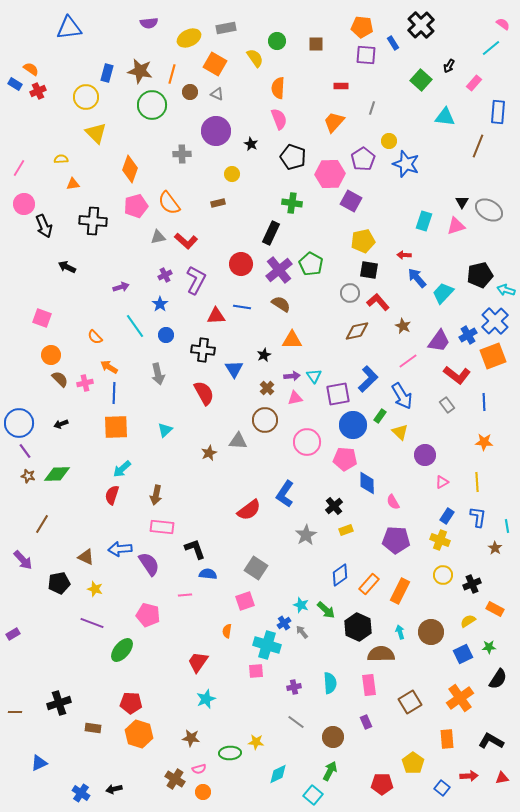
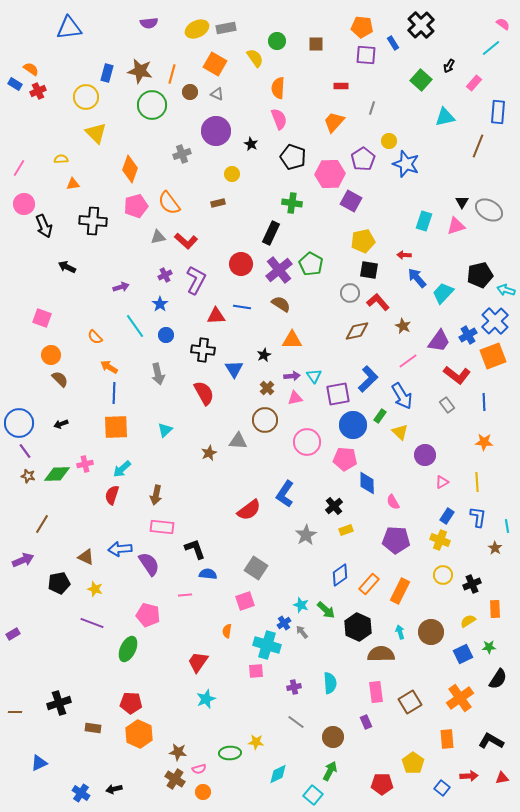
yellow ellipse at (189, 38): moved 8 px right, 9 px up
cyan triangle at (445, 117): rotated 20 degrees counterclockwise
gray cross at (182, 154): rotated 18 degrees counterclockwise
pink cross at (85, 383): moved 81 px down
purple arrow at (23, 560): rotated 70 degrees counterclockwise
orange rectangle at (495, 609): rotated 60 degrees clockwise
green ellipse at (122, 650): moved 6 px right, 1 px up; rotated 15 degrees counterclockwise
pink rectangle at (369, 685): moved 7 px right, 7 px down
orange hexagon at (139, 734): rotated 8 degrees clockwise
brown star at (191, 738): moved 13 px left, 14 px down
